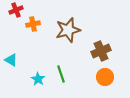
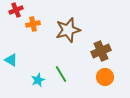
green line: rotated 12 degrees counterclockwise
cyan star: moved 1 px down; rotated 16 degrees clockwise
